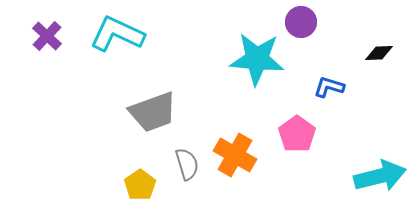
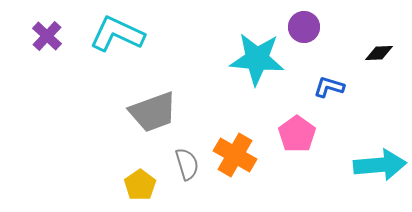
purple circle: moved 3 px right, 5 px down
cyan arrow: moved 11 px up; rotated 9 degrees clockwise
